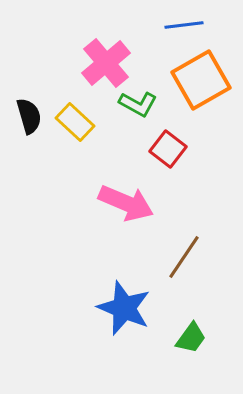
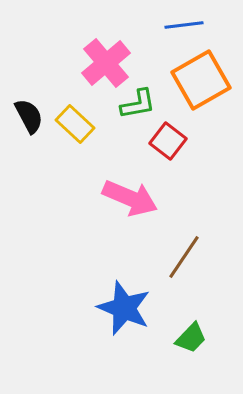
green L-shape: rotated 39 degrees counterclockwise
black semicircle: rotated 12 degrees counterclockwise
yellow rectangle: moved 2 px down
red square: moved 8 px up
pink arrow: moved 4 px right, 5 px up
green trapezoid: rotated 8 degrees clockwise
